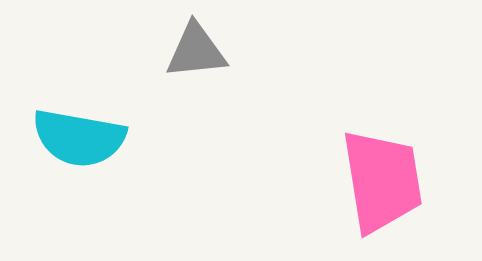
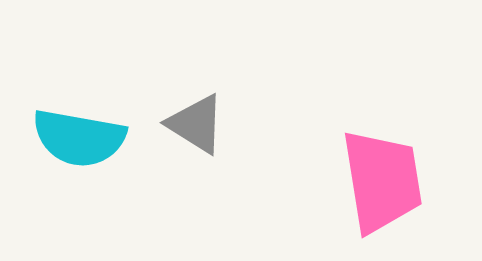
gray triangle: moved 73 px down; rotated 38 degrees clockwise
